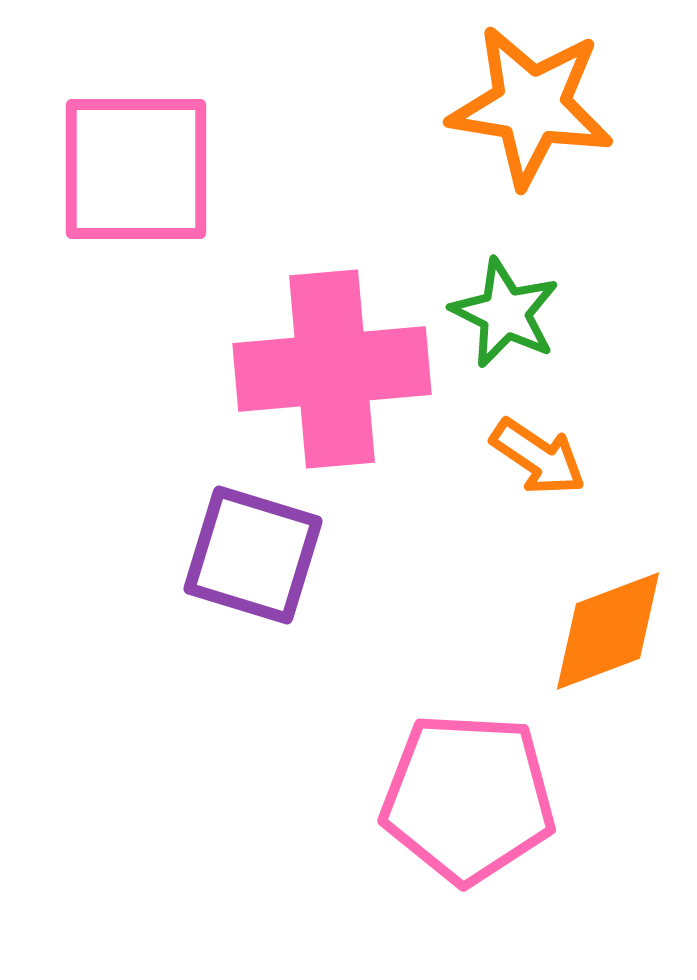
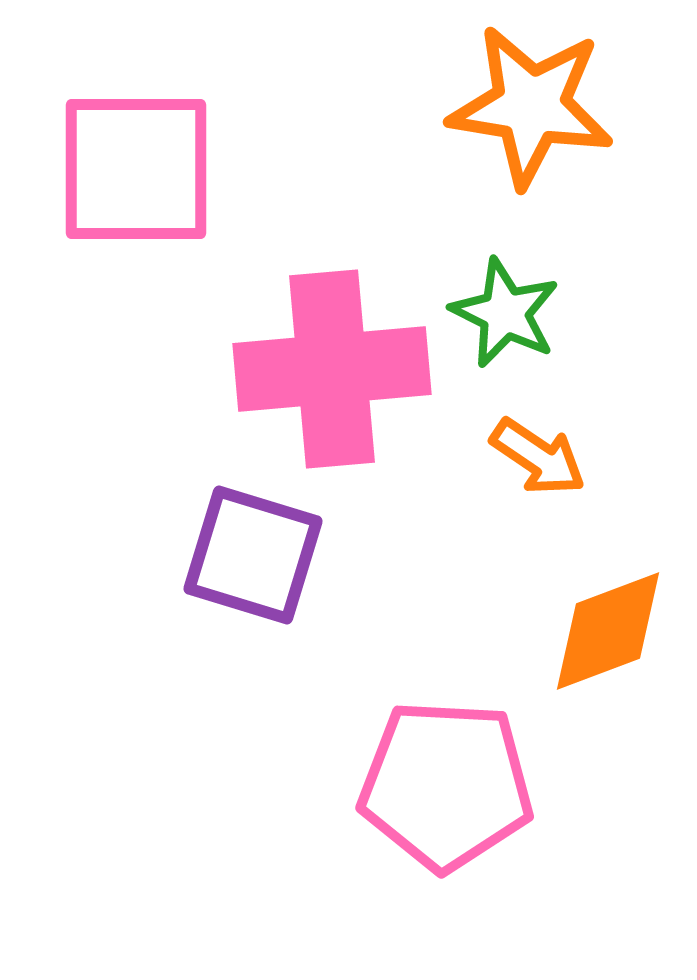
pink pentagon: moved 22 px left, 13 px up
